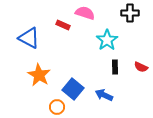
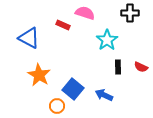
black rectangle: moved 3 px right
orange circle: moved 1 px up
